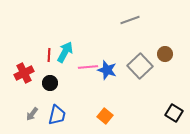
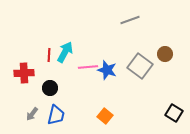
gray square: rotated 10 degrees counterclockwise
red cross: rotated 24 degrees clockwise
black circle: moved 5 px down
blue trapezoid: moved 1 px left
